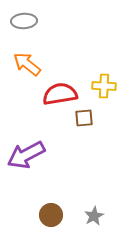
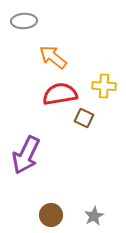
orange arrow: moved 26 px right, 7 px up
brown square: rotated 30 degrees clockwise
purple arrow: rotated 36 degrees counterclockwise
